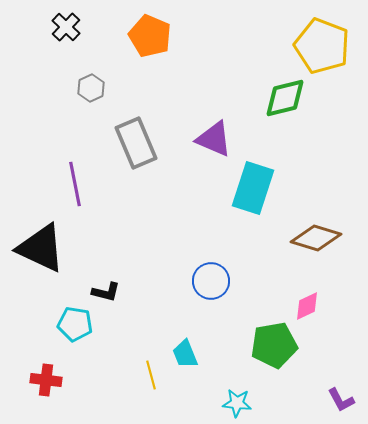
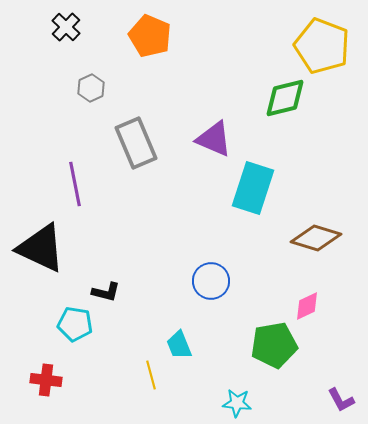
cyan trapezoid: moved 6 px left, 9 px up
